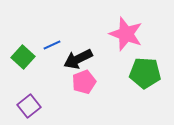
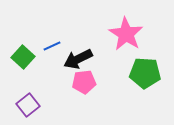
pink star: rotated 12 degrees clockwise
blue line: moved 1 px down
pink pentagon: rotated 15 degrees clockwise
purple square: moved 1 px left, 1 px up
